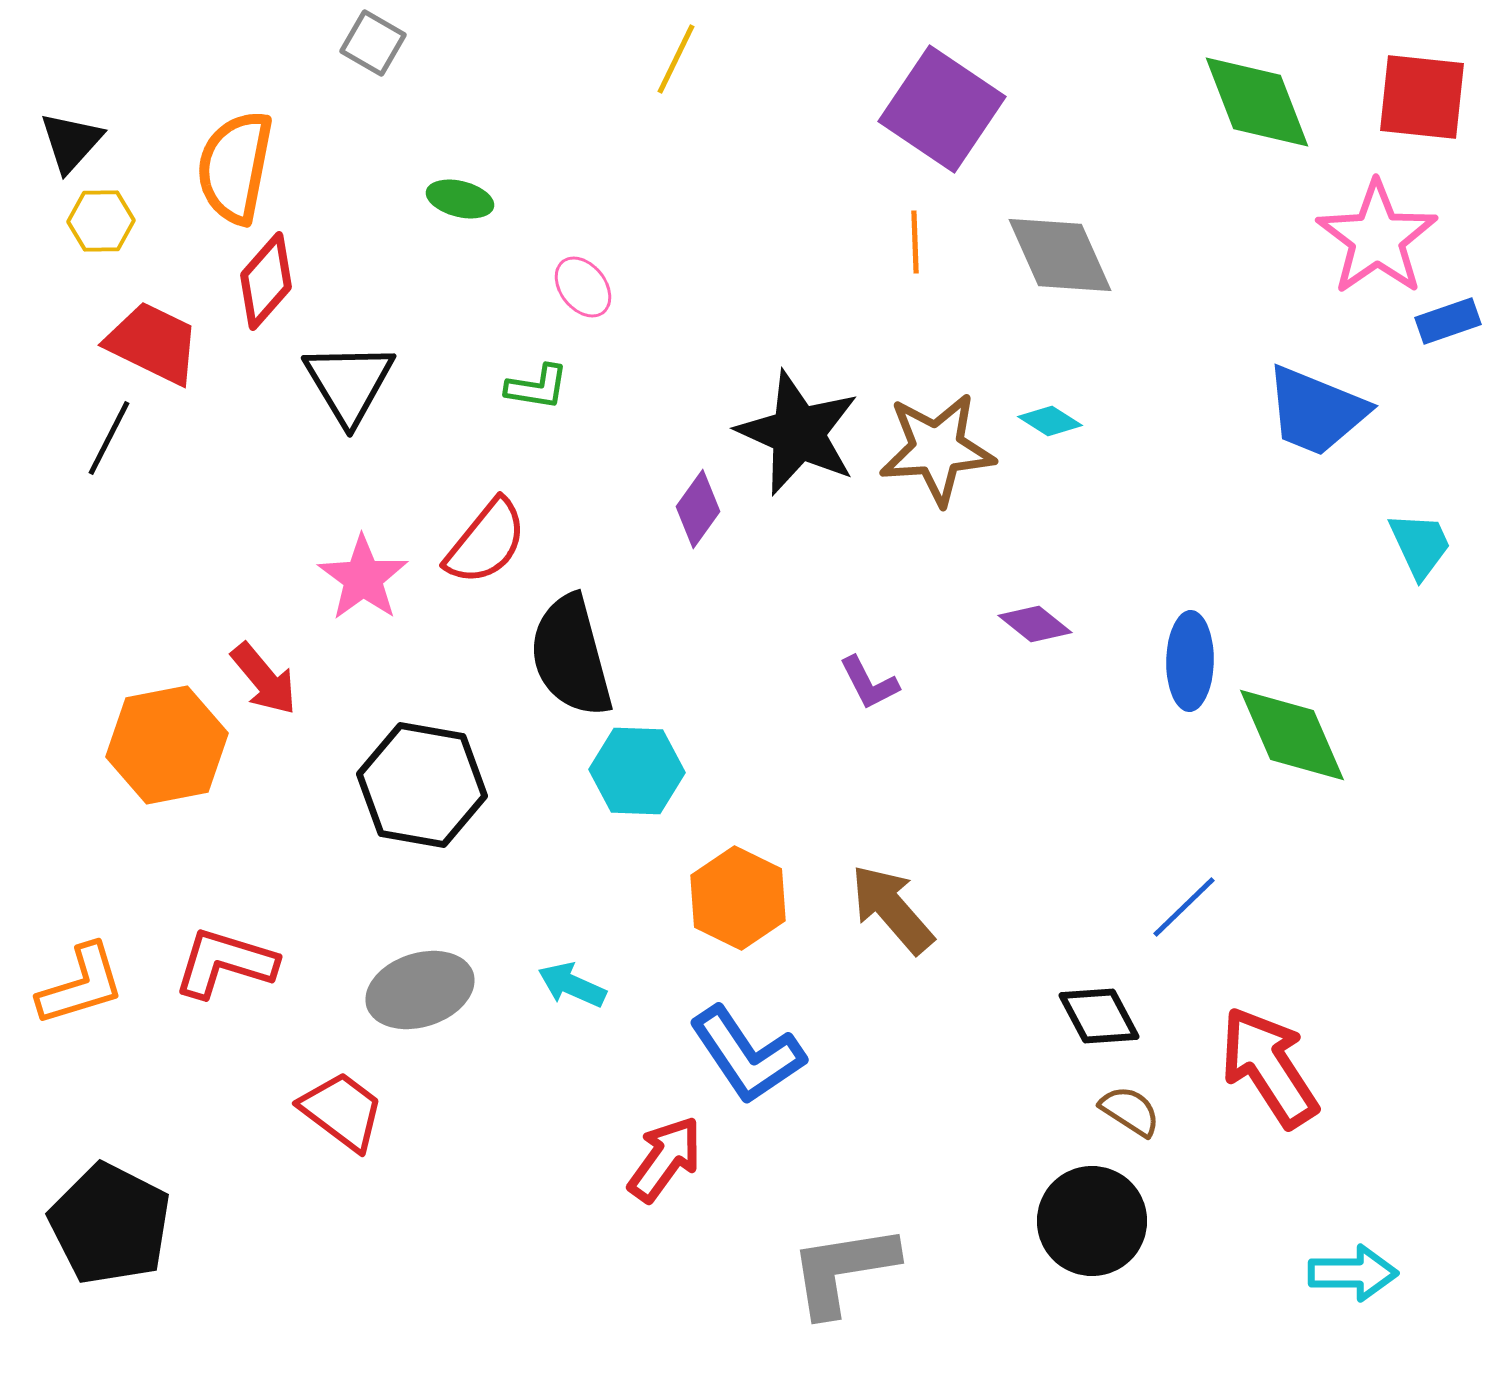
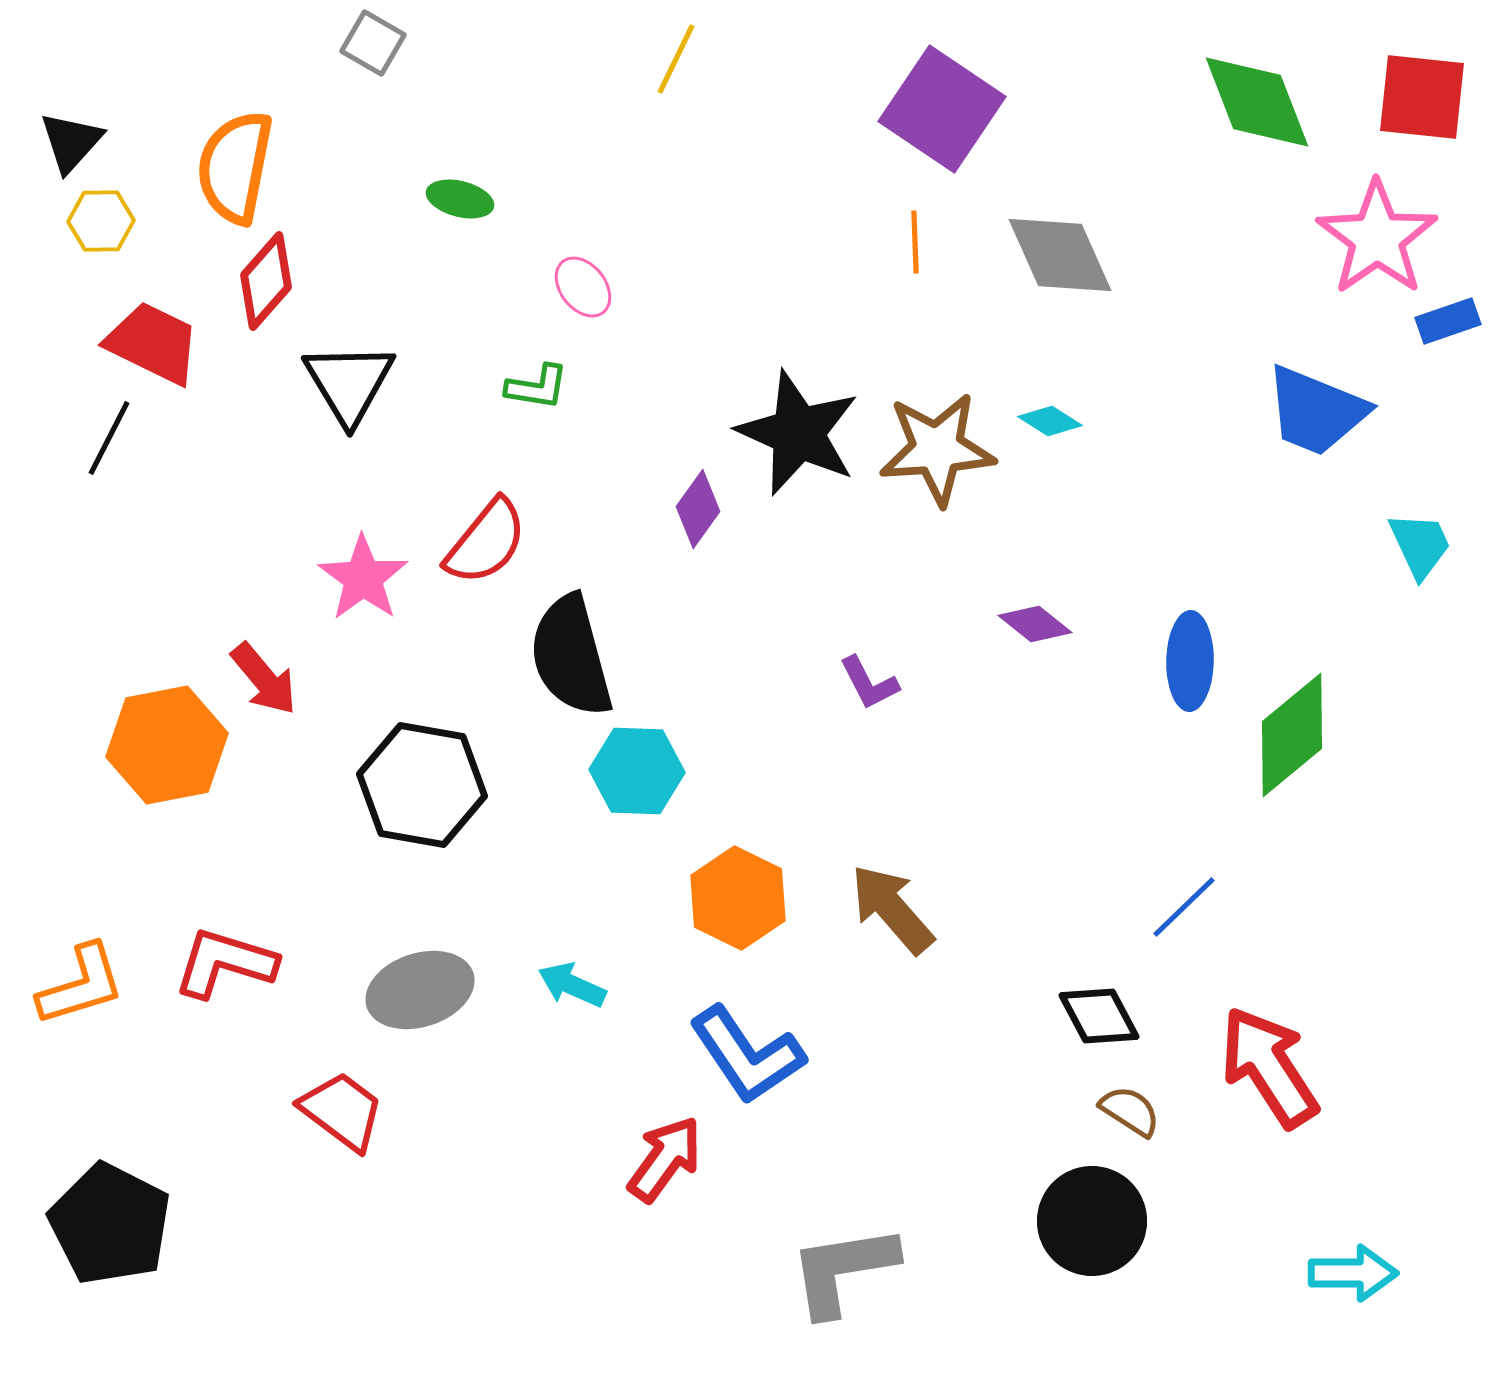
green diamond at (1292, 735): rotated 74 degrees clockwise
